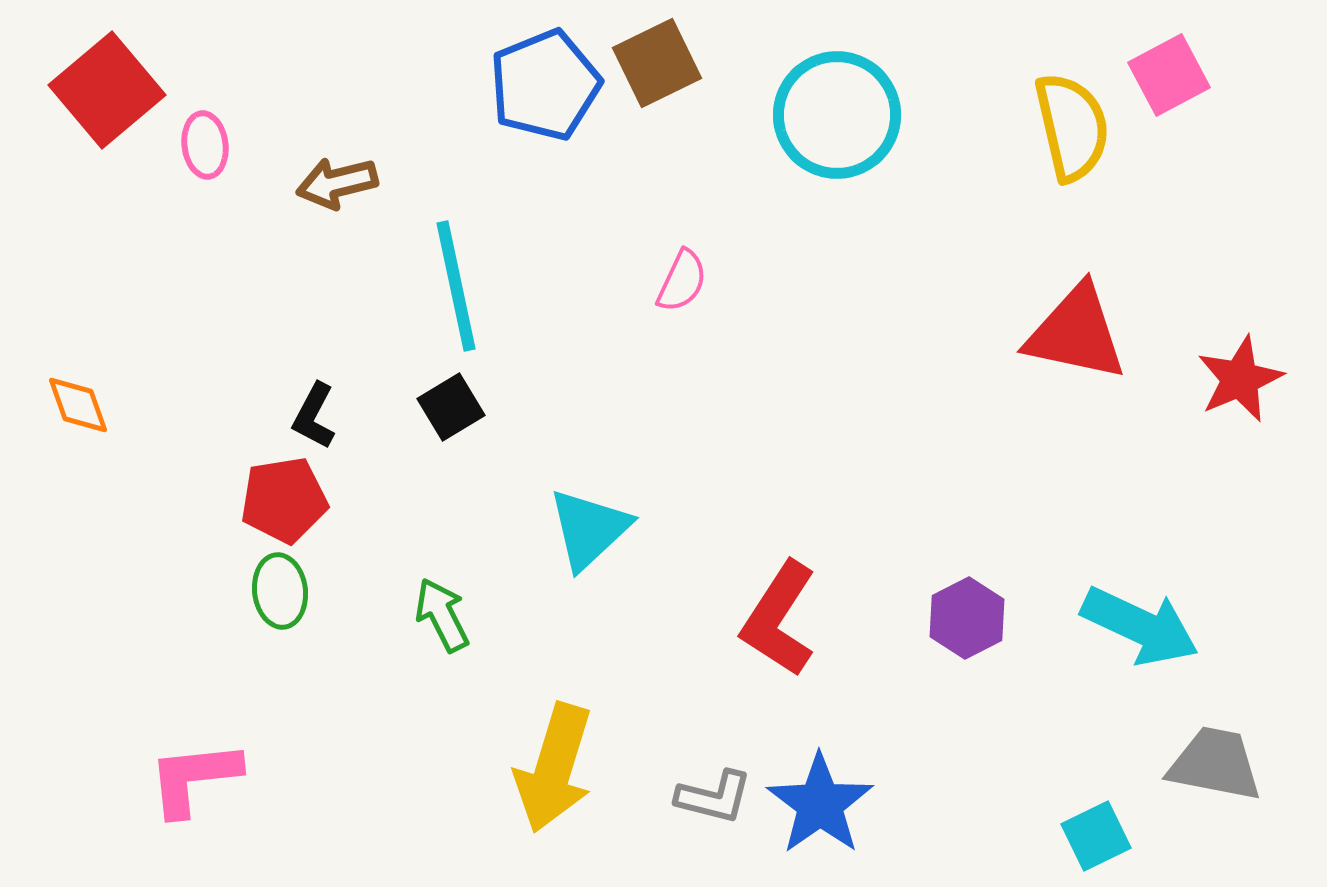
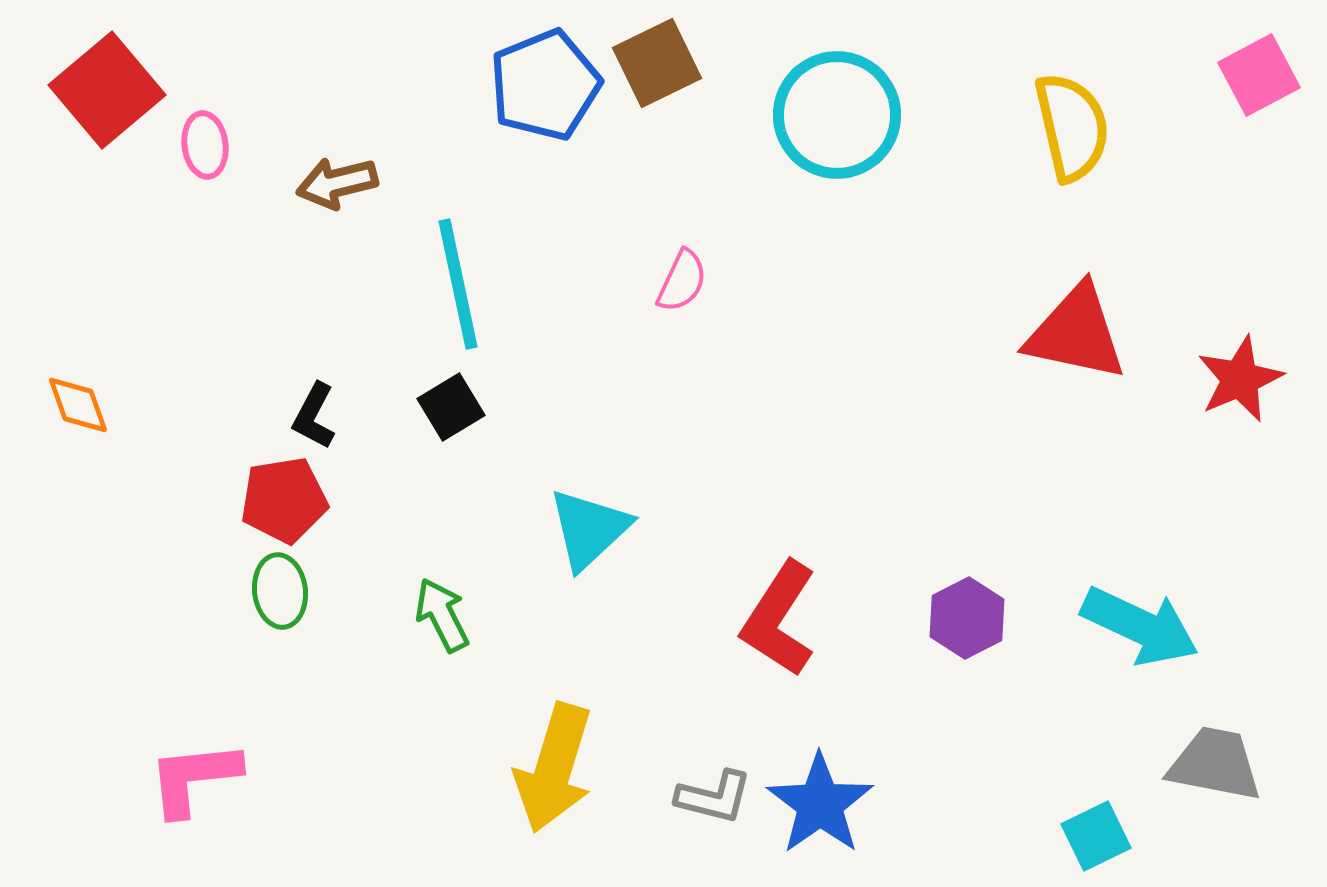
pink square: moved 90 px right
cyan line: moved 2 px right, 2 px up
